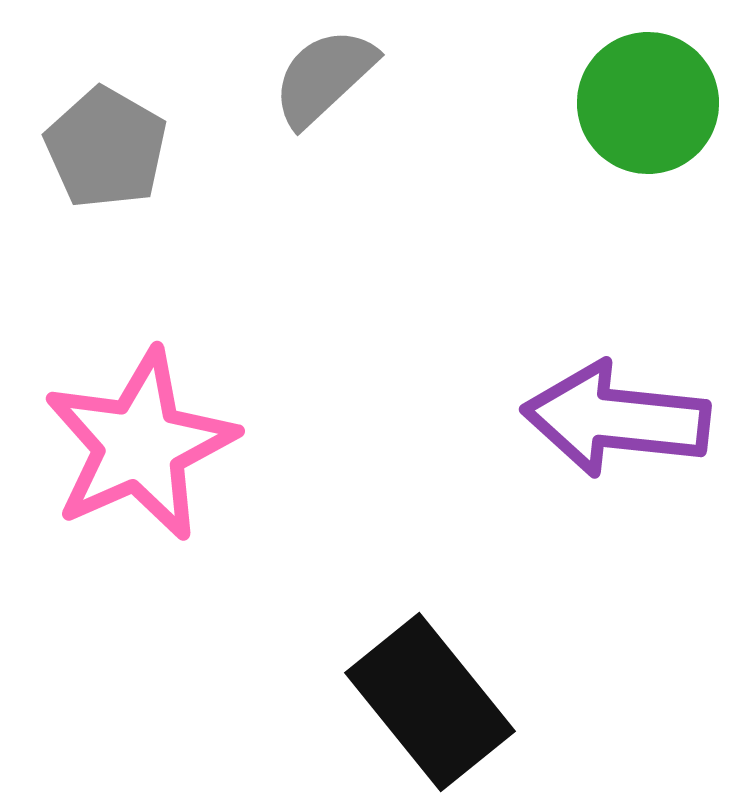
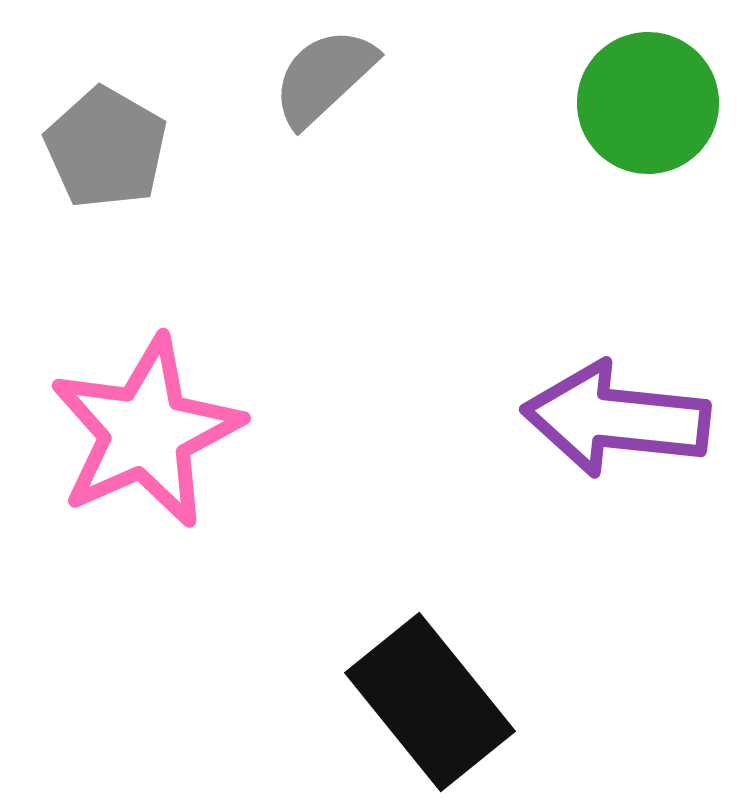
pink star: moved 6 px right, 13 px up
